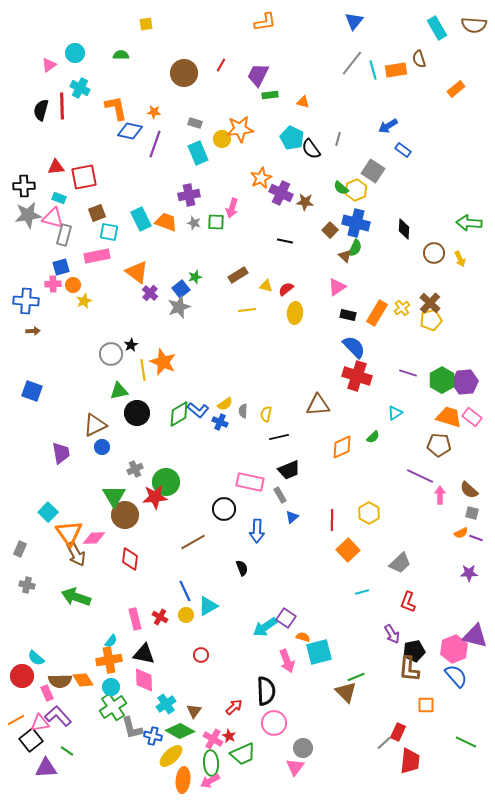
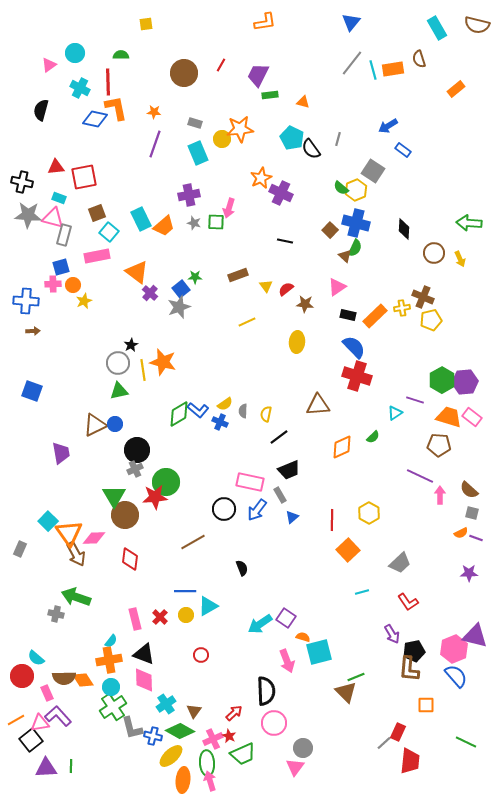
blue triangle at (354, 21): moved 3 px left, 1 px down
brown semicircle at (474, 25): moved 3 px right; rotated 10 degrees clockwise
orange rectangle at (396, 70): moved 3 px left, 1 px up
red line at (62, 106): moved 46 px right, 24 px up
blue diamond at (130, 131): moved 35 px left, 12 px up
black cross at (24, 186): moved 2 px left, 4 px up; rotated 15 degrees clockwise
brown star at (305, 202): moved 102 px down
pink arrow at (232, 208): moved 3 px left
gray star at (28, 215): rotated 12 degrees clockwise
orange trapezoid at (166, 222): moved 2 px left, 4 px down; rotated 120 degrees clockwise
cyan square at (109, 232): rotated 30 degrees clockwise
brown rectangle at (238, 275): rotated 12 degrees clockwise
green star at (195, 277): rotated 16 degrees clockwise
yellow triangle at (266, 286): rotated 40 degrees clockwise
brown cross at (430, 303): moved 7 px left, 6 px up; rotated 20 degrees counterclockwise
yellow cross at (402, 308): rotated 28 degrees clockwise
yellow line at (247, 310): moved 12 px down; rotated 18 degrees counterclockwise
yellow ellipse at (295, 313): moved 2 px right, 29 px down
orange rectangle at (377, 313): moved 2 px left, 3 px down; rotated 15 degrees clockwise
gray circle at (111, 354): moved 7 px right, 9 px down
orange star at (163, 362): rotated 8 degrees counterclockwise
purple line at (408, 373): moved 7 px right, 27 px down
black circle at (137, 413): moved 37 px down
black line at (279, 437): rotated 24 degrees counterclockwise
blue circle at (102, 447): moved 13 px right, 23 px up
cyan square at (48, 512): moved 9 px down
blue arrow at (257, 531): moved 21 px up; rotated 35 degrees clockwise
gray cross at (27, 585): moved 29 px right, 29 px down
blue line at (185, 591): rotated 65 degrees counterclockwise
red L-shape at (408, 602): rotated 55 degrees counterclockwise
red cross at (160, 617): rotated 14 degrees clockwise
cyan arrow at (265, 627): moved 5 px left, 3 px up
black triangle at (144, 654): rotated 10 degrees clockwise
brown semicircle at (60, 681): moved 4 px right, 3 px up
red arrow at (234, 707): moved 6 px down
pink cross at (213, 739): rotated 36 degrees clockwise
green line at (67, 751): moved 4 px right, 15 px down; rotated 56 degrees clockwise
green ellipse at (211, 763): moved 4 px left
pink arrow at (210, 781): rotated 102 degrees clockwise
